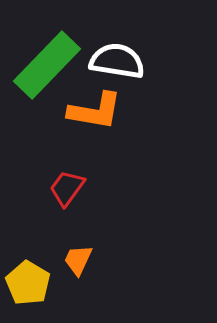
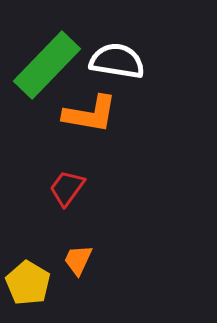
orange L-shape: moved 5 px left, 3 px down
